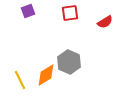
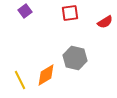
purple square: moved 3 px left; rotated 16 degrees counterclockwise
gray hexagon: moved 6 px right, 4 px up; rotated 10 degrees counterclockwise
